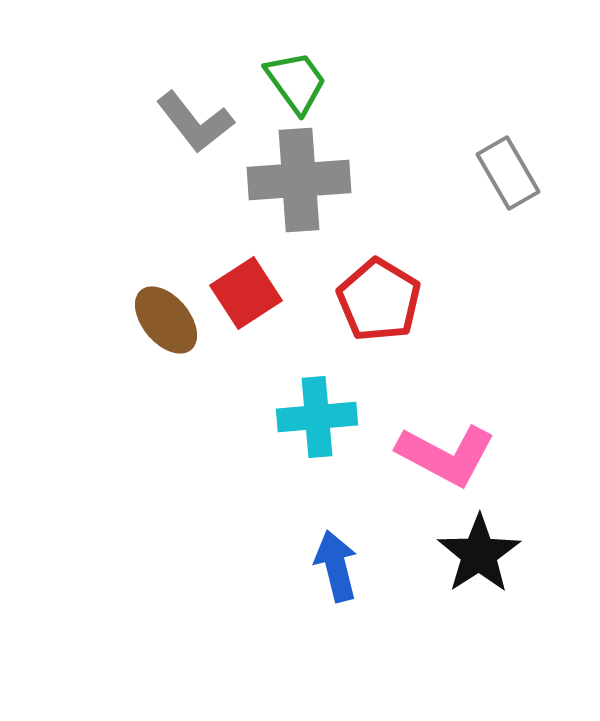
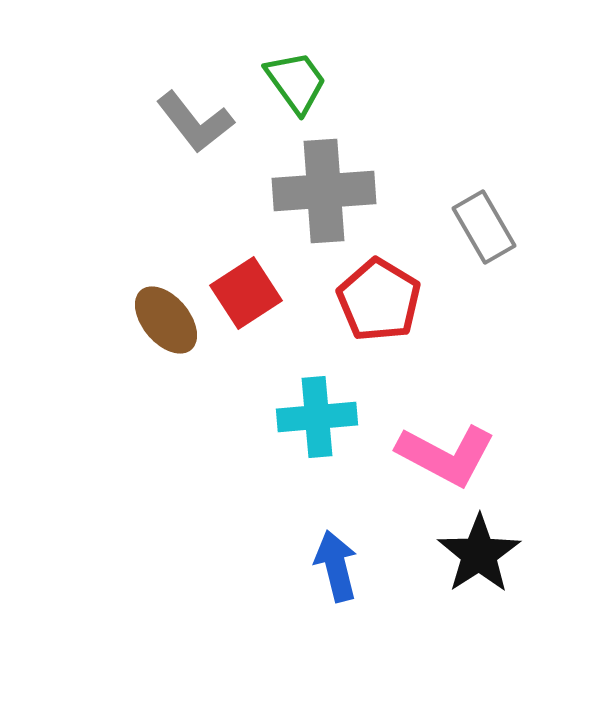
gray rectangle: moved 24 px left, 54 px down
gray cross: moved 25 px right, 11 px down
